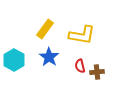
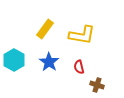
blue star: moved 5 px down
red semicircle: moved 1 px left, 1 px down
brown cross: moved 13 px down; rotated 24 degrees clockwise
